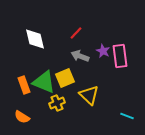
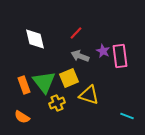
yellow square: moved 4 px right
green triangle: rotated 30 degrees clockwise
yellow triangle: rotated 25 degrees counterclockwise
